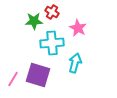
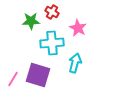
green star: moved 3 px left
